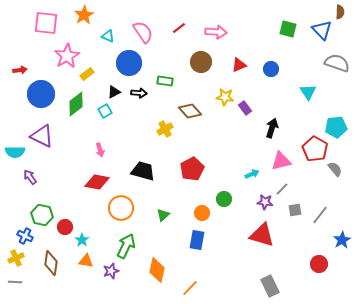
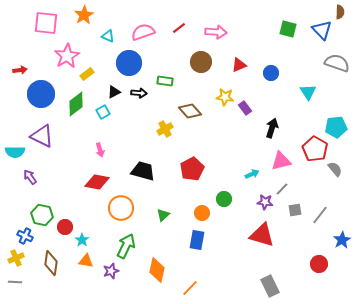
pink semicircle at (143, 32): rotated 75 degrees counterclockwise
blue circle at (271, 69): moved 4 px down
cyan square at (105, 111): moved 2 px left, 1 px down
